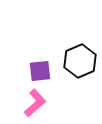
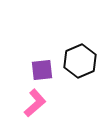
purple square: moved 2 px right, 1 px up
